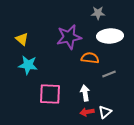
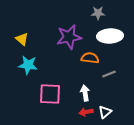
red arrow: moved 1 px left
